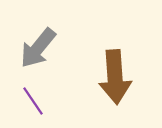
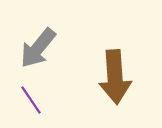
purple line: moved 2 px left, 1 px up
